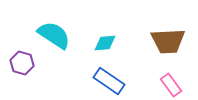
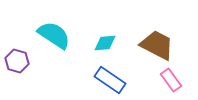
brown trapezoid: moved 11 px left, 4 px down; rotated 150 degrees counterclockwise
purple hexagon: moved 5 px left, 2 px up
blue rectangle: moved 1 px right, 1 px up
pink rectangle: moved 5 px up
